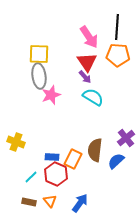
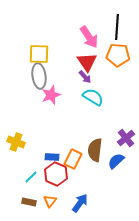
orange triangle: rotated 16 degrees clockwise
